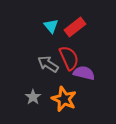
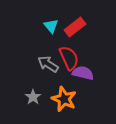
purple semicircle: moved 1 px left
